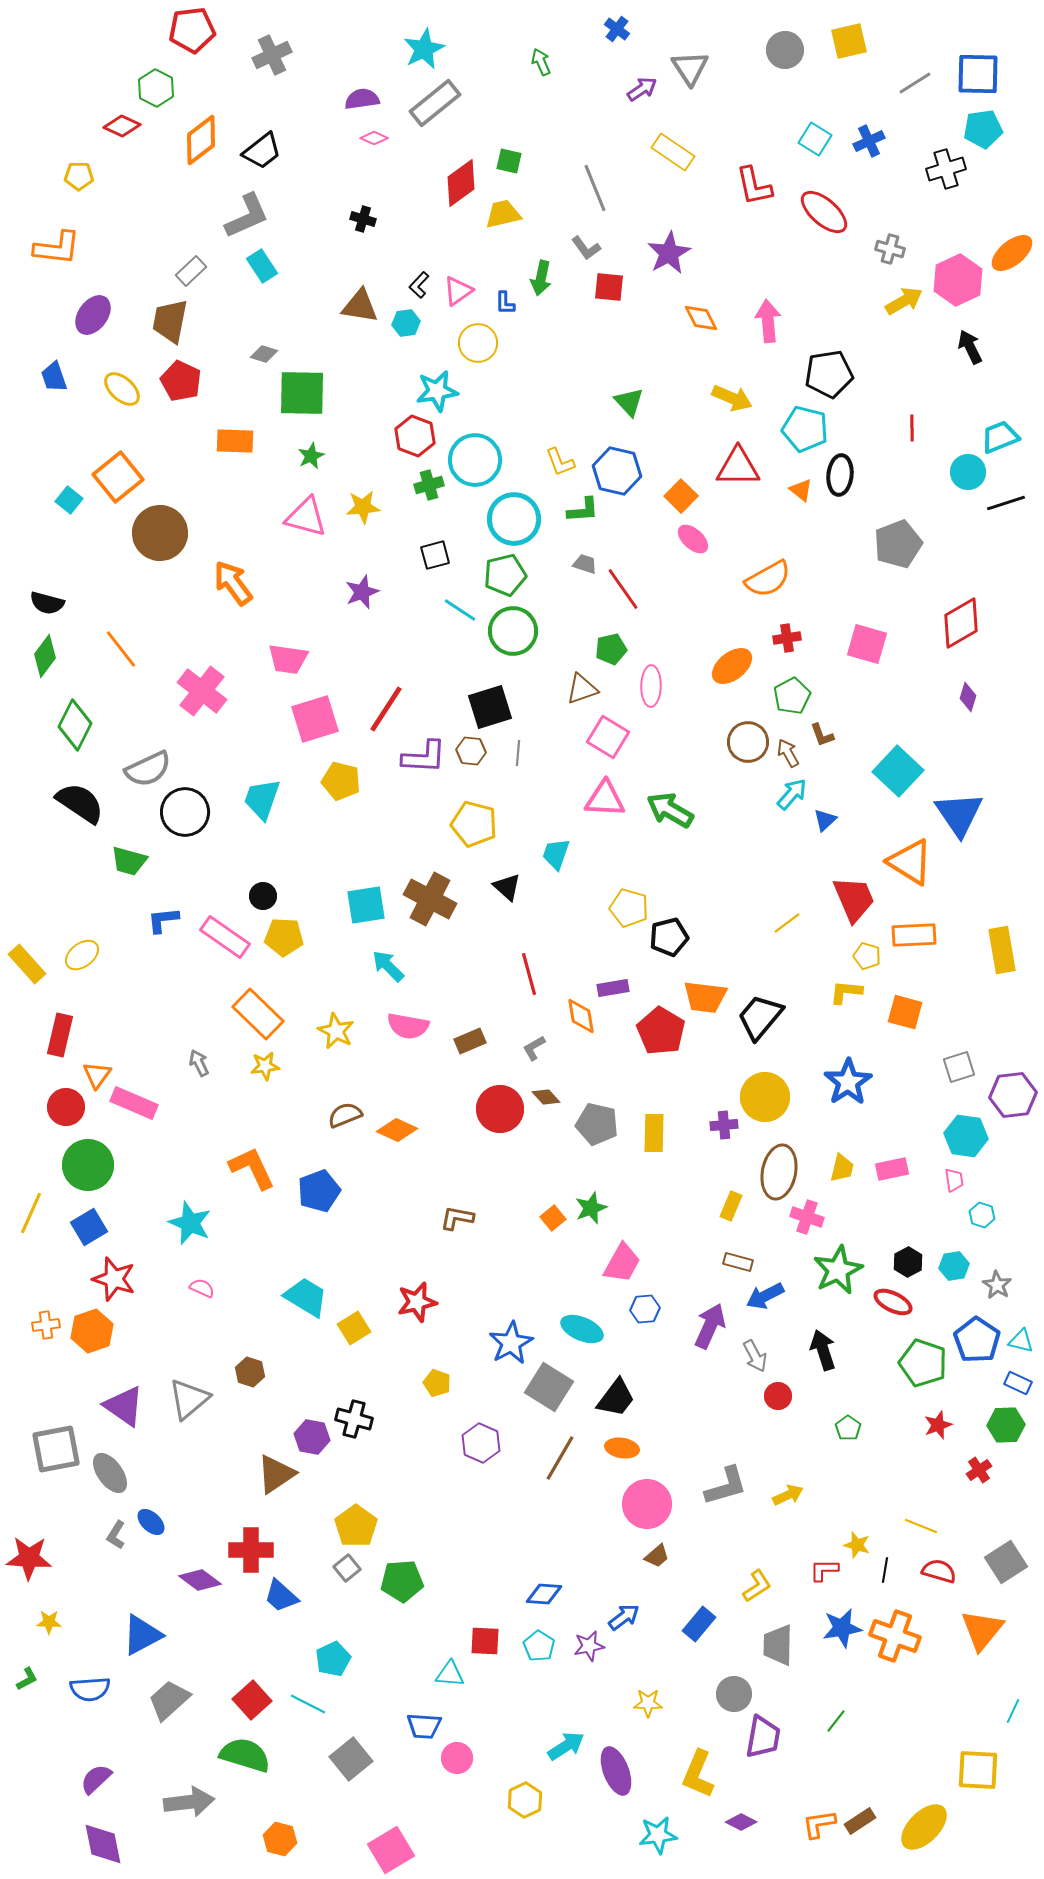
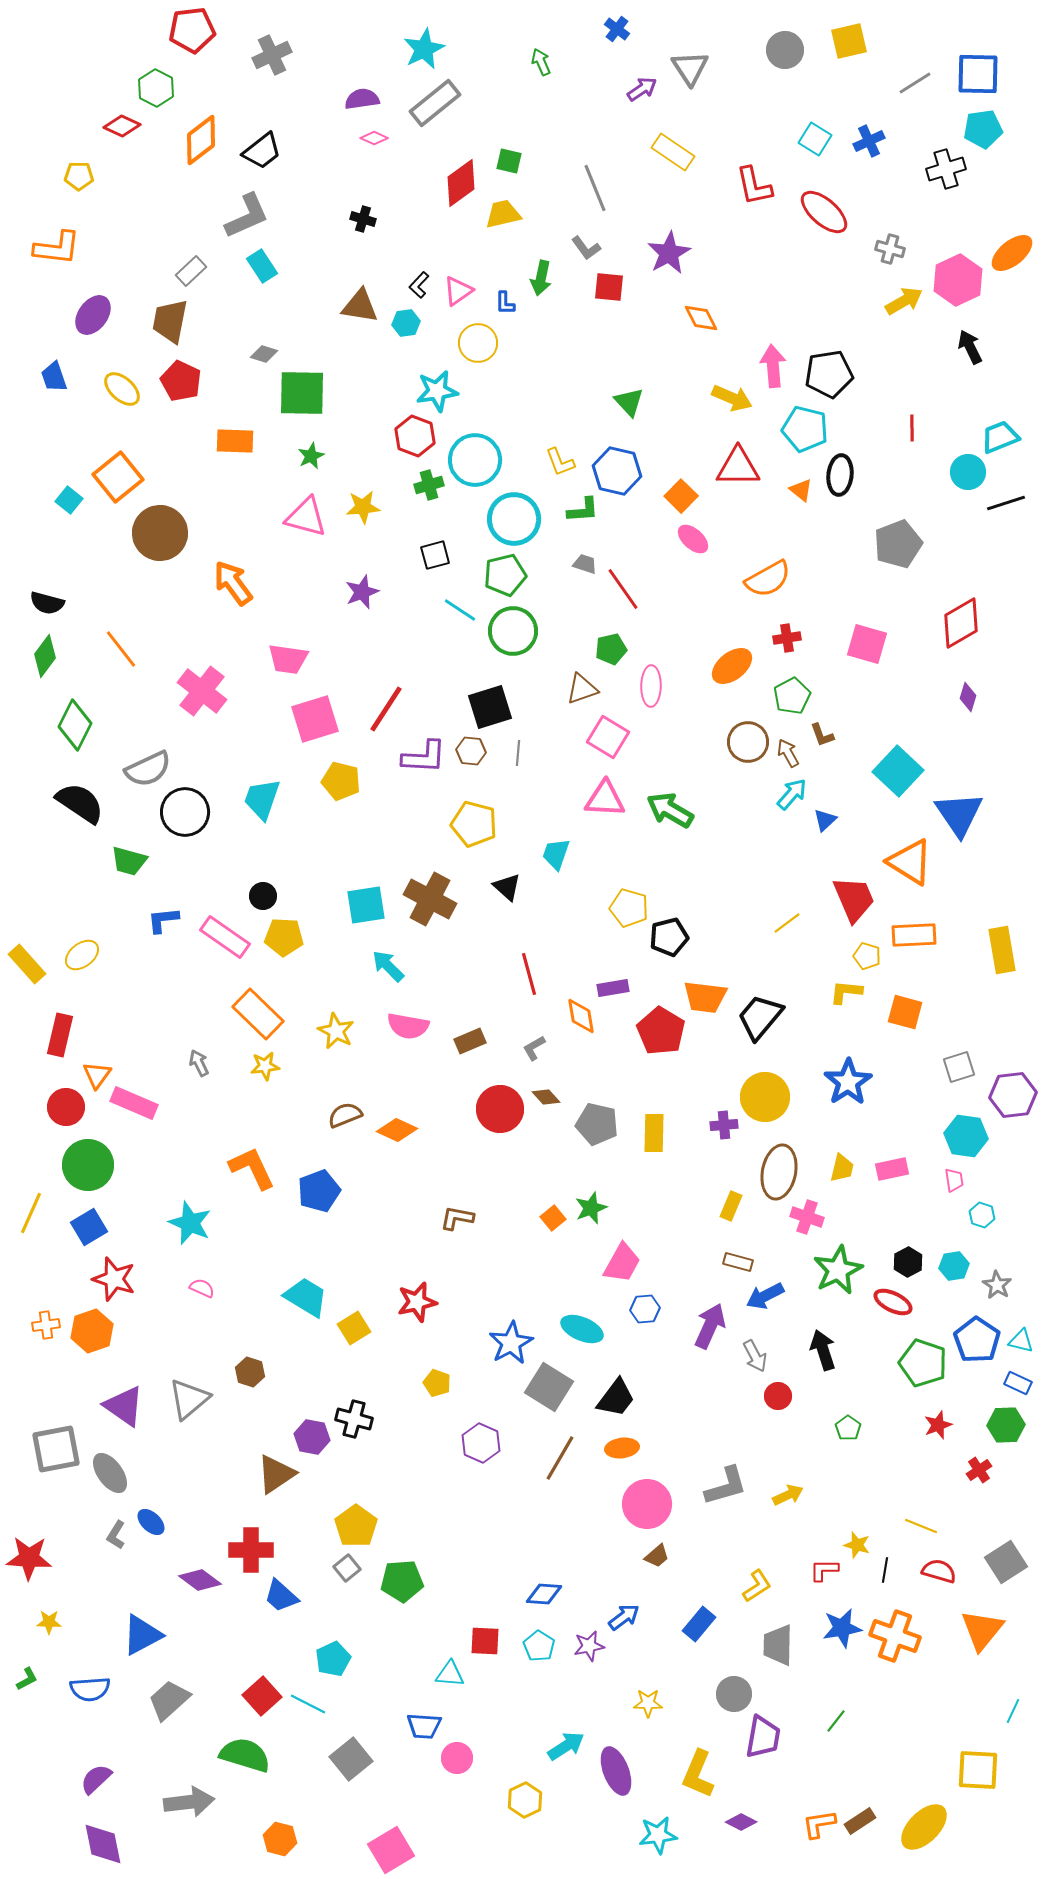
pink arrow at (768, 321): moved 5 px right, 45 px down
orange ellipse at (622, 1448): rotated 16 degrees counterclockwise
red square at (252, 1700): moved 10 px right, 4 px up
